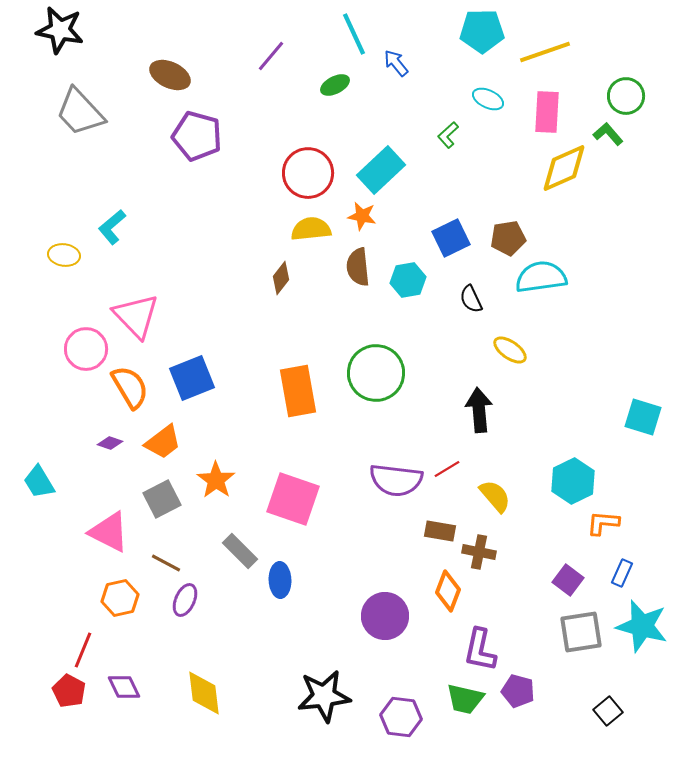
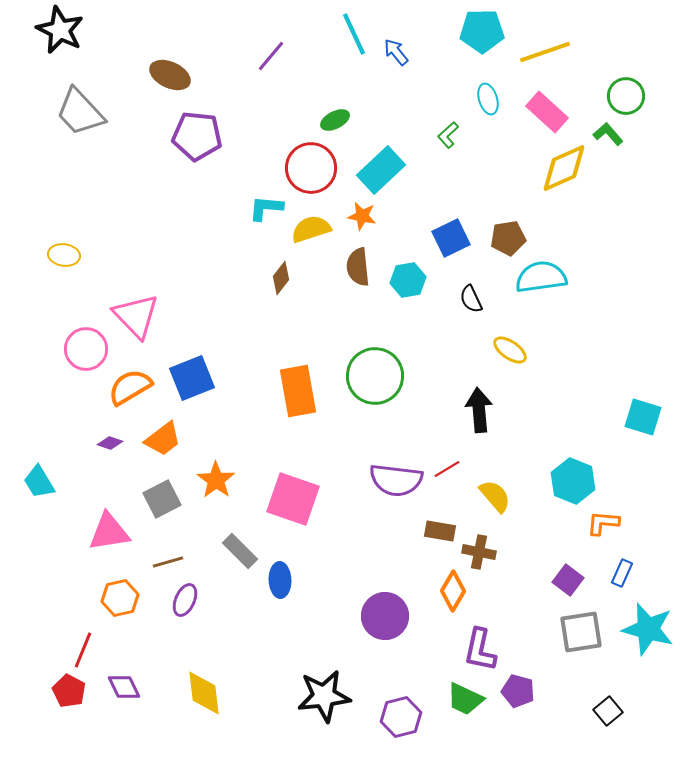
black star at (60, 30): rotated 15 degrees clockwise
blue arrow at (396, 63): moved 11 px up
green ellipse at (335, 85): moved 35 px down
cyan ellipse at (488, 99): rotated 48 degrees clockwise
pink rectangle at (547, 112): rotated 51 degrees counterclockwise
purple pentagon at (197, 136): rotated 9 degrees counterclockwise
red circle at (308, 173): moved 3 px right, 5 px up
cyan L-shape at (112, 227): moved 154 px right, 19 px up; rotated 45 degrees clockwise
yellow semicircle at (311, 229): rotated 12 degrees counterclockwise
green circle at (376, 373): moved 1 px left, 3 px down
orange semicircle at (130, 387): rotated 90 degrees counterclockwise
orange trapezoid at (163, 442): moved 3 px up
cyan hexagon at (573, 481): rotated 12 degrees counterclockwise
pink triangle at (109, 532): rotated 36 degrees counterclockwise
brown line at (166, 563): moved 2 px right, 1 px up; rotated 44 degrees counterclockwise
orange diamond at (448, 591): moved 5 px right; rotated 9 degrees clockwise
cyan star at (642, 626): moved 6 px right, 3 px down
green trapezoid at (465, 699): rotated 12 degrees clockwise
purple hexagon at (401, 717): rotated 21 degrees counterclockwise
